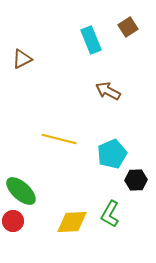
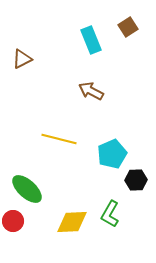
brown arrow: moved 17 px left
green ellipse: moved 6 px right, 2 px up
